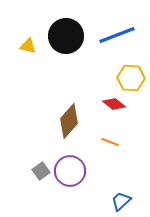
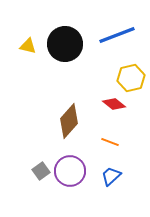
black circle: moved 1 px left, 8 px down
yellow hexagon: rotated 16 degrees counterclockwise
blue trapezoid: moved 10 px left, 25 px up
